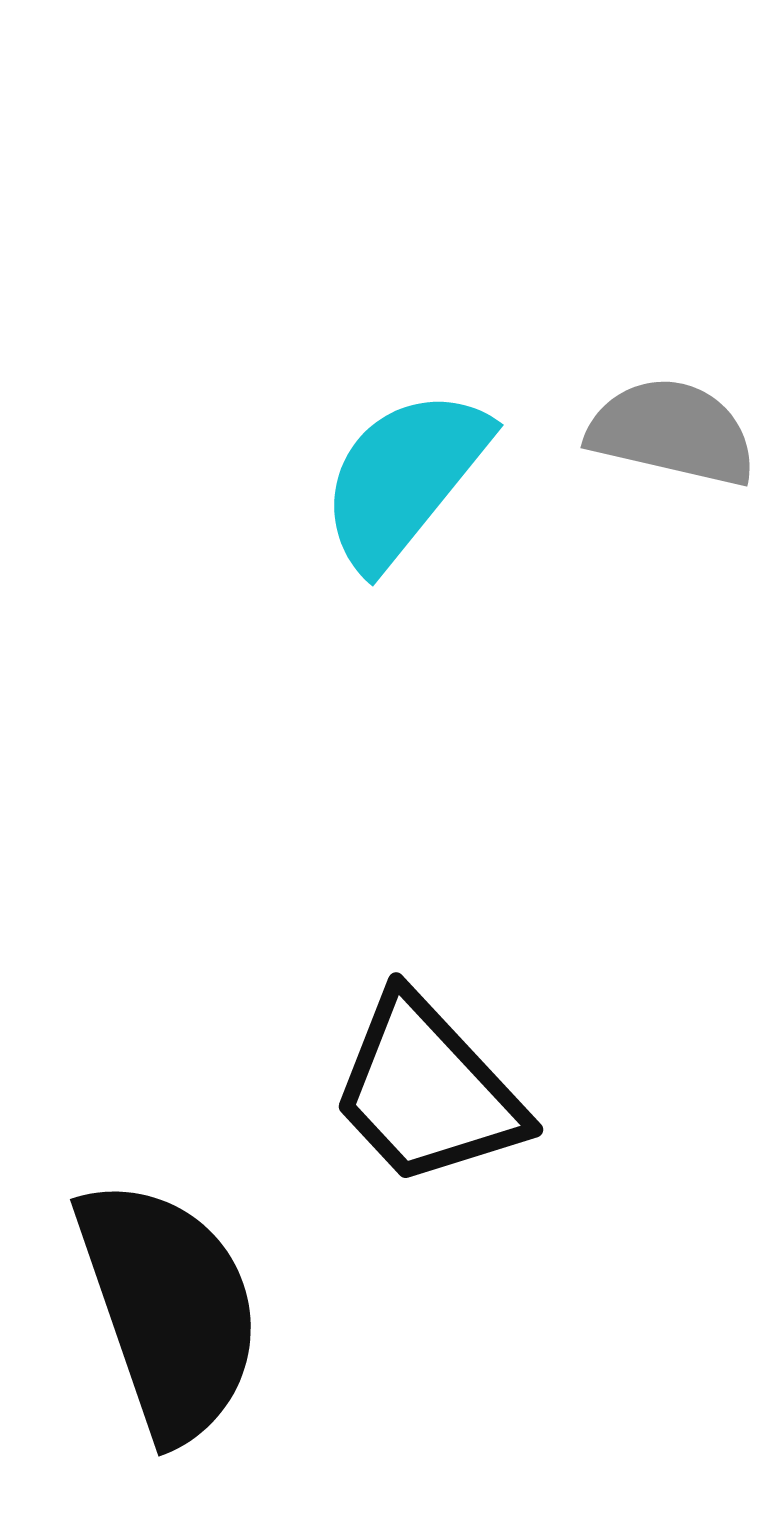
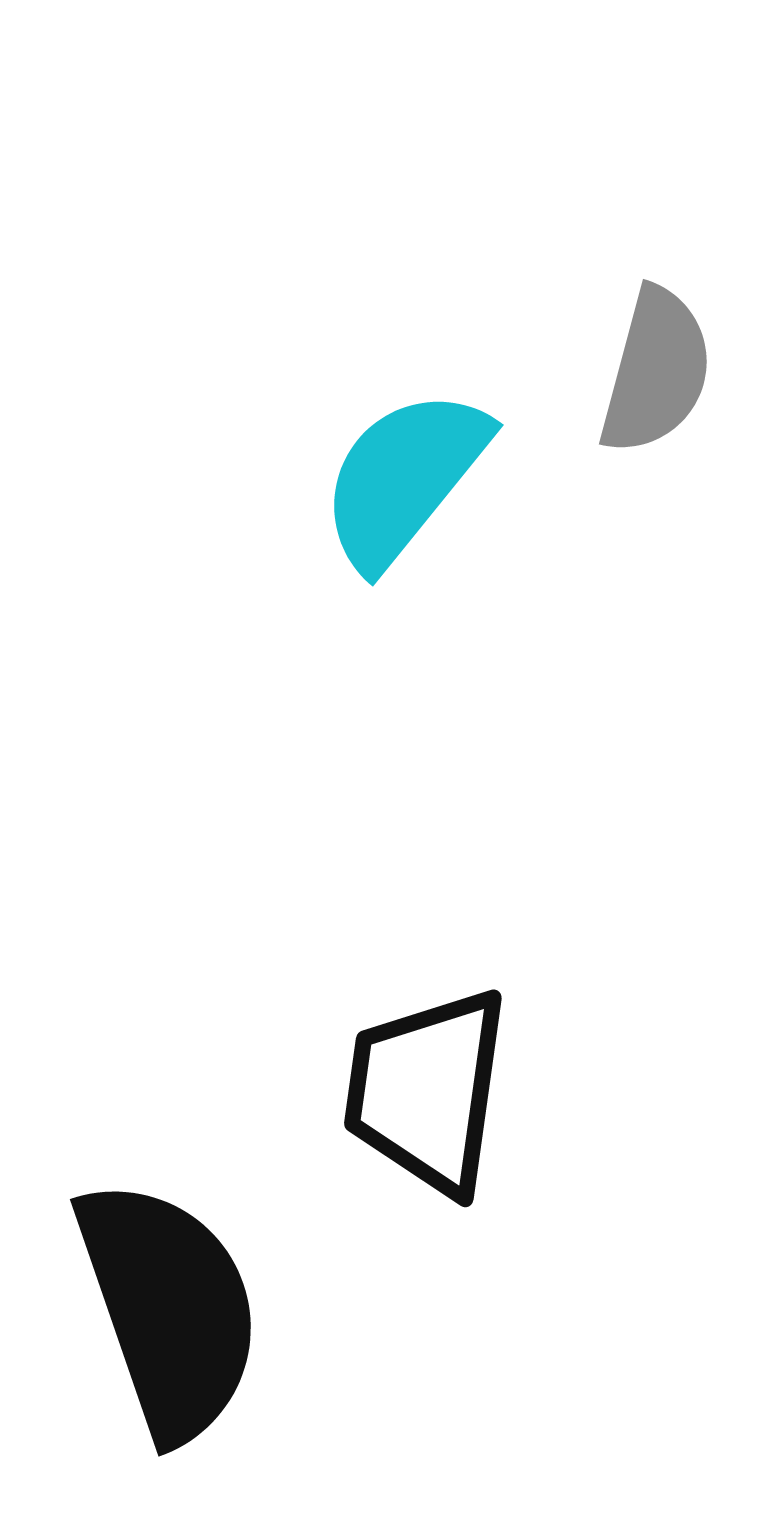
gray semicircle: moved 16 px left, 61 px up; rotated 92 degrees clockwise
black trapezoid: rotated 51 degrees clockwise
